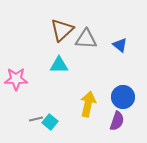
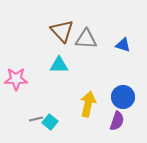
brown triangle: moved 1 px down; rotated 30 degrees counterclockwise
blue triangle: moved 3 px right; rotated 21 degrees counterclockwise
